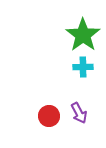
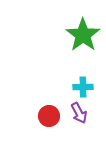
cyan cross: moved 20 px down
